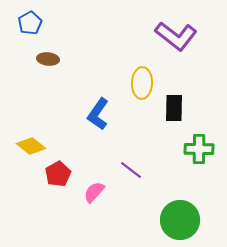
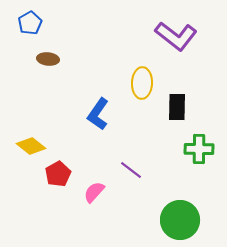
black rectangle: moved 3 px right, 1 px up
